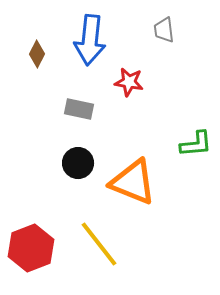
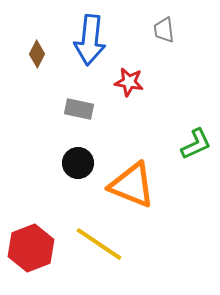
green L-shape: rotated 20 degrees counterclockwise
orange triangle: moved 1 px left, 3 px down
yellow line: rotated 18 degrees counterclockwise
